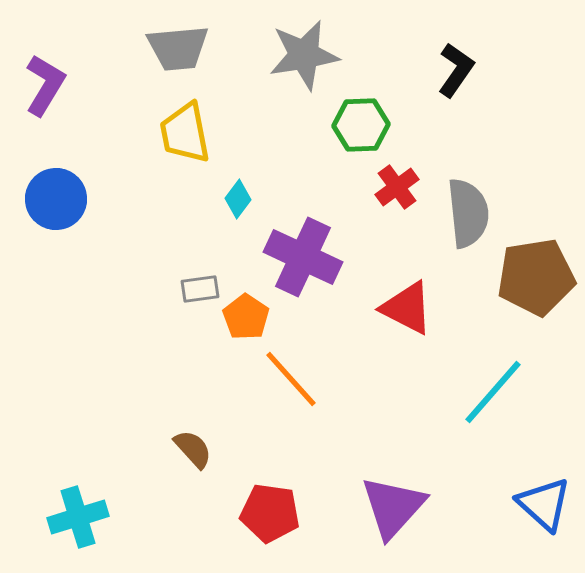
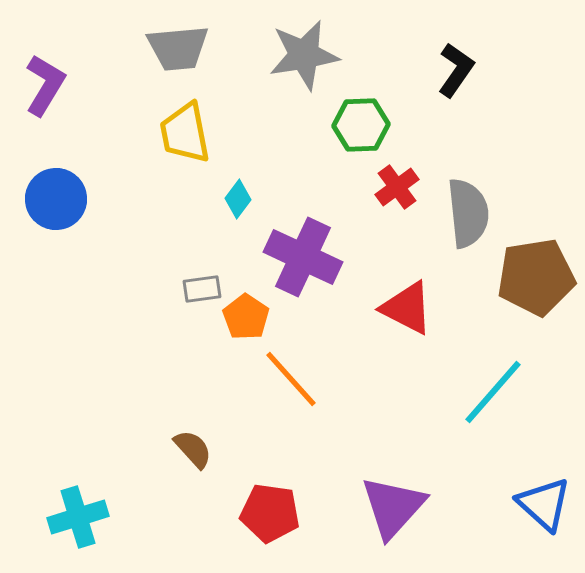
gray rectangle: moved 2 px right
